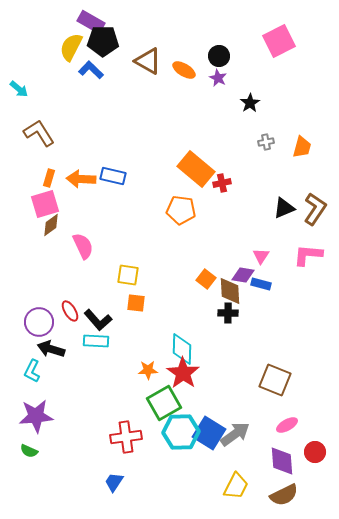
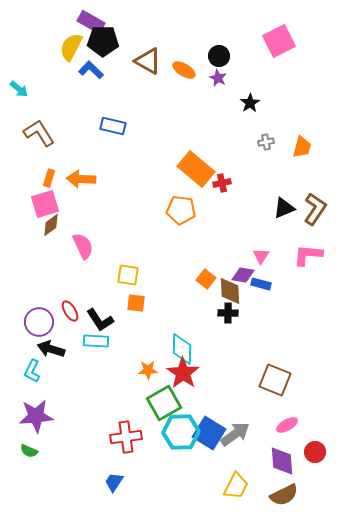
blue rectangle at (113, 176): moved 50 px up
black L-shape at (98, 320): moved 2 px right; rotated 8 degrees clockwise
